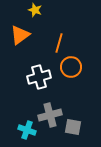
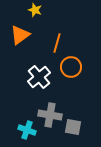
orange line: moved 2 px left
white cross: rotated 25 degrees counterclockwise
gray cross: rotated 25 degrees clockwise
